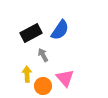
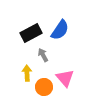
yellow arrow: moved 1 px up
orange circle: moved 1 px right, 1 px down
